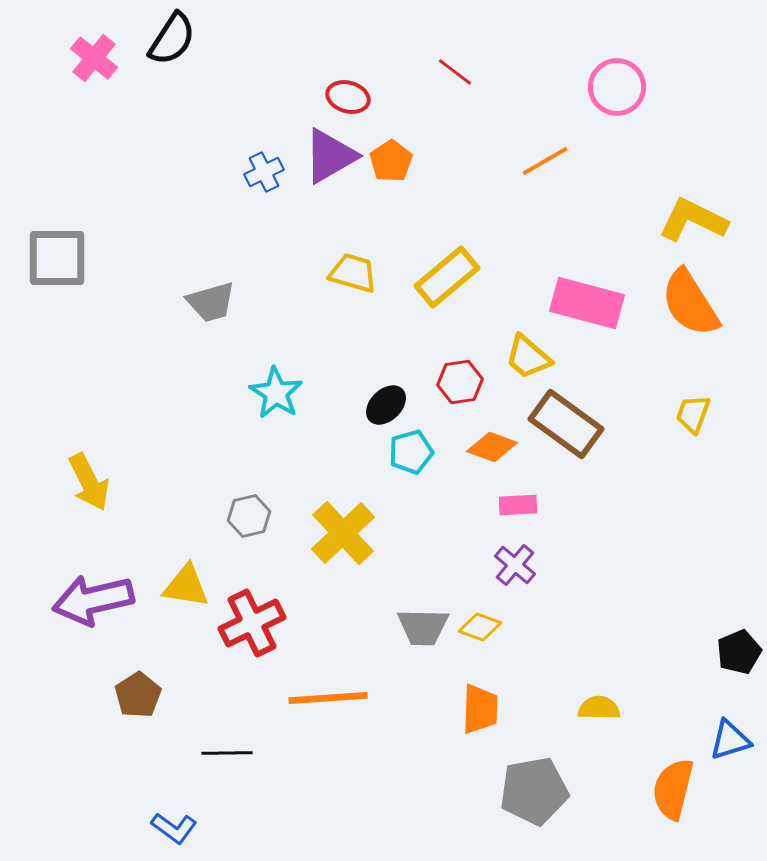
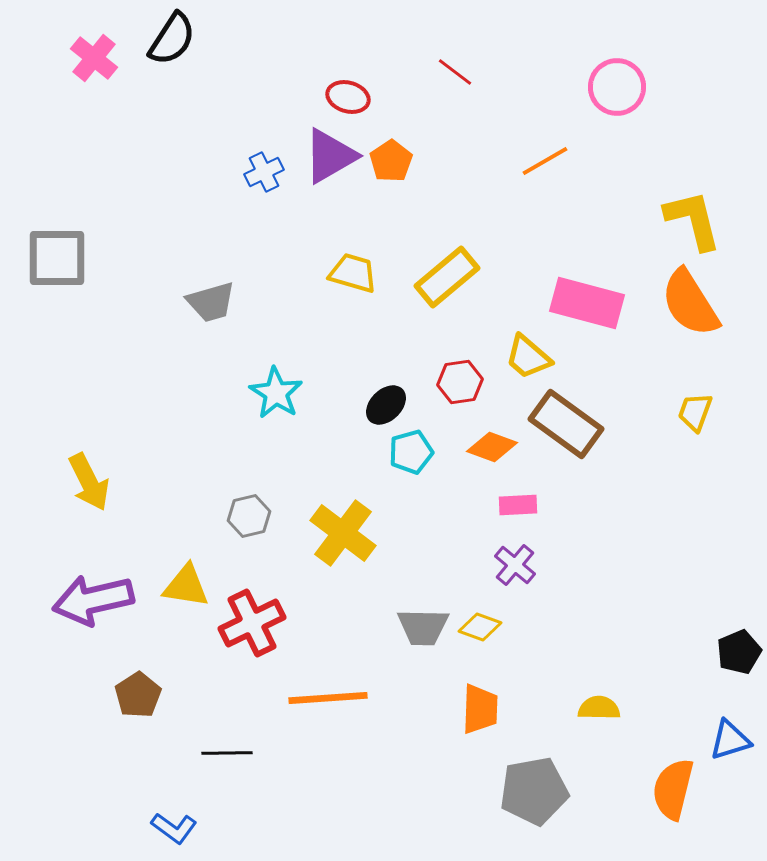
yellow L-shape at (693, 220): rotated 50 degrees clockwise
yellow trapezoid at (693, 414): moved 2 px right, 2 px up
yellow cross at (343, 533): rotated 10 degrees counterclockwise
